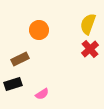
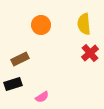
yellow semicircle: moved 4 px left; rotated 25 degrees counterclockwise
orange circle: moved 2 px right, 5 px up
red cross: moved 4 px down
pink semicircle: moved 3 px down
